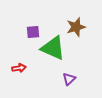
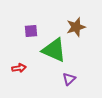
purple square: moved 2 px left, 1 px up
green triangle: moved 1 px right, 2 px down
